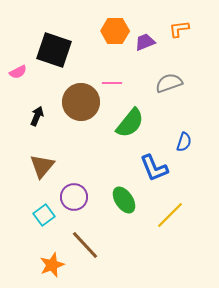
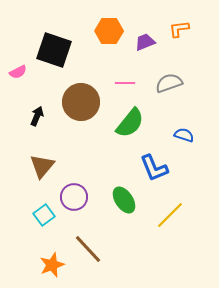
orange hexagon: moved 6 px left
pink line: moved 13 px right
blue semicircle: moved 7 px up; rotated 90 degrees counterclockwise
brown line: moved 3 px right, 4 px down
